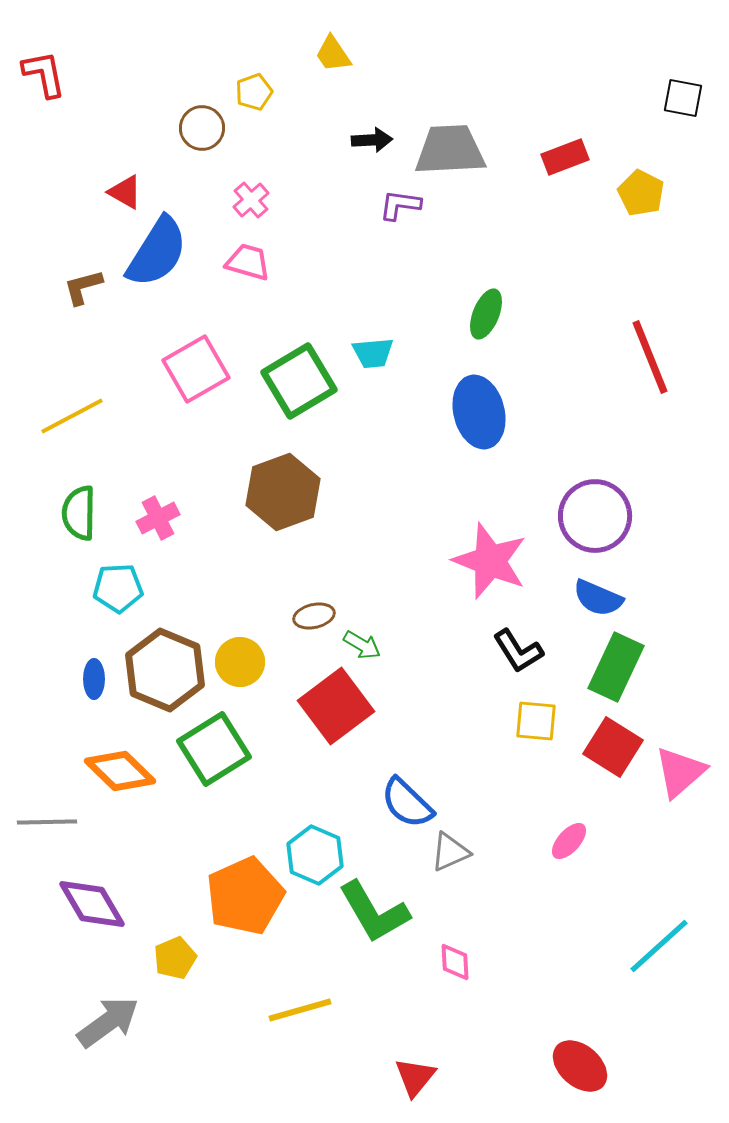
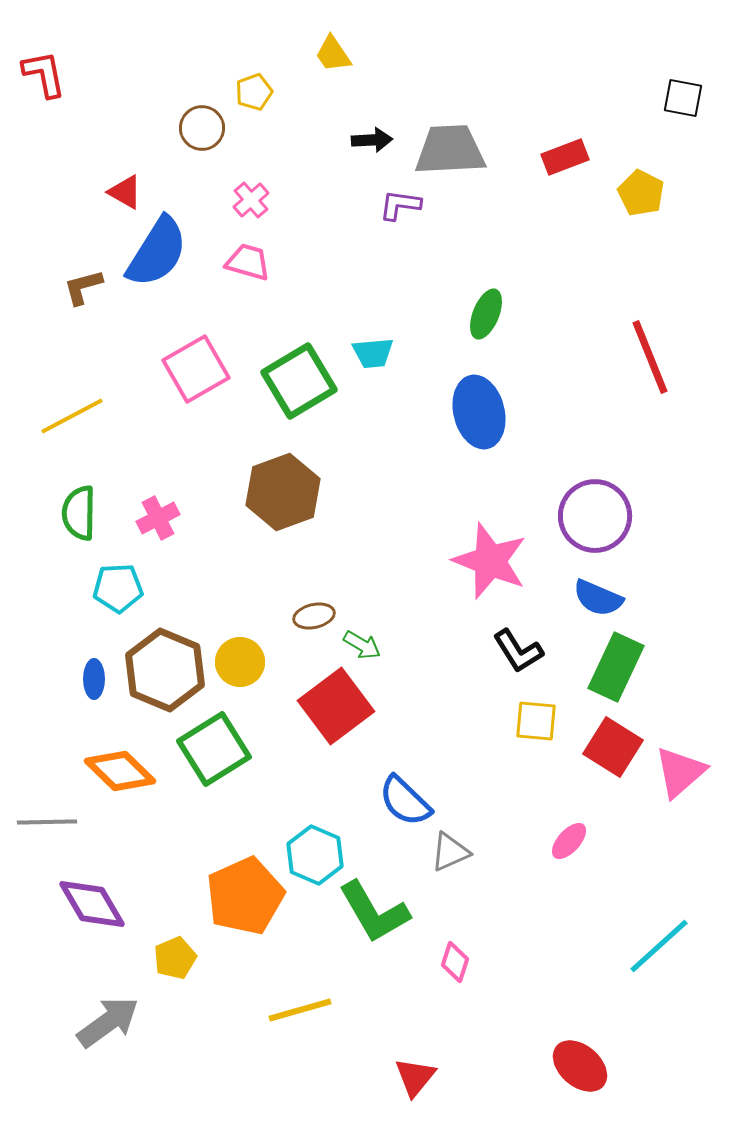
blue semicircle at (407, 803): moved 2 px left, 2 px up
pink diamond at (455, 962): rotated 21 degrees clockwise
